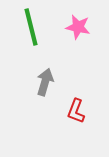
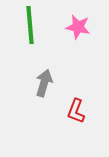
green line: moved 1 px left, 2 px up; rotated 9 degrees clockwise
gray arrow: moved 1 px left, 1 px down
